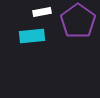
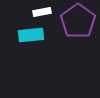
cyan rectangle: moved 1 px left, 1 px up
